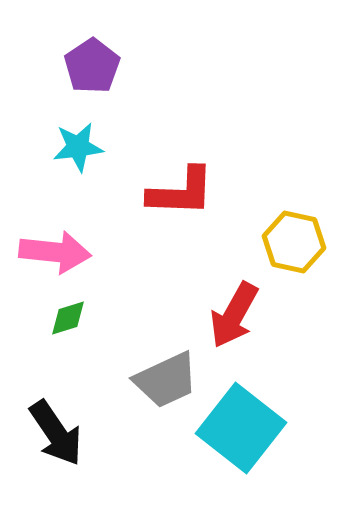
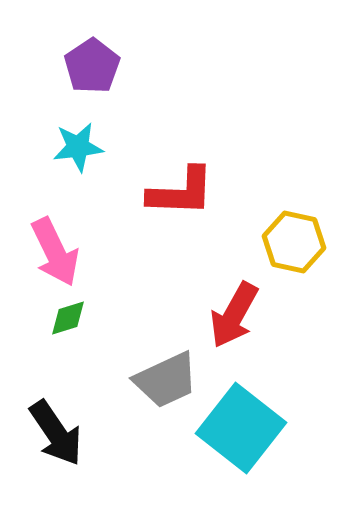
pink arrow: rotated 58 degrees clockwise
